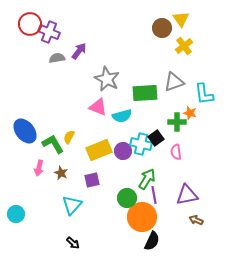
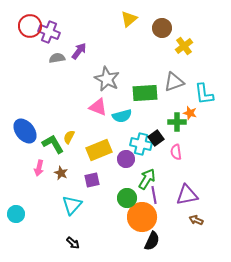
yellow triangle: moved 52 px left; rotated 24 degrees clockwise
red circle: moved 2 px down
purple circle: moved 3 px right, 8 px down
